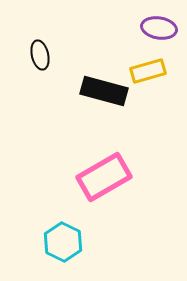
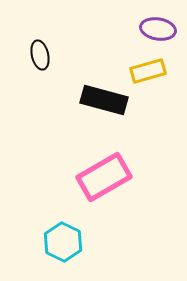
purple ellipse: moved 1 px left, 1 px down
black rectangle: moved 9 px down
